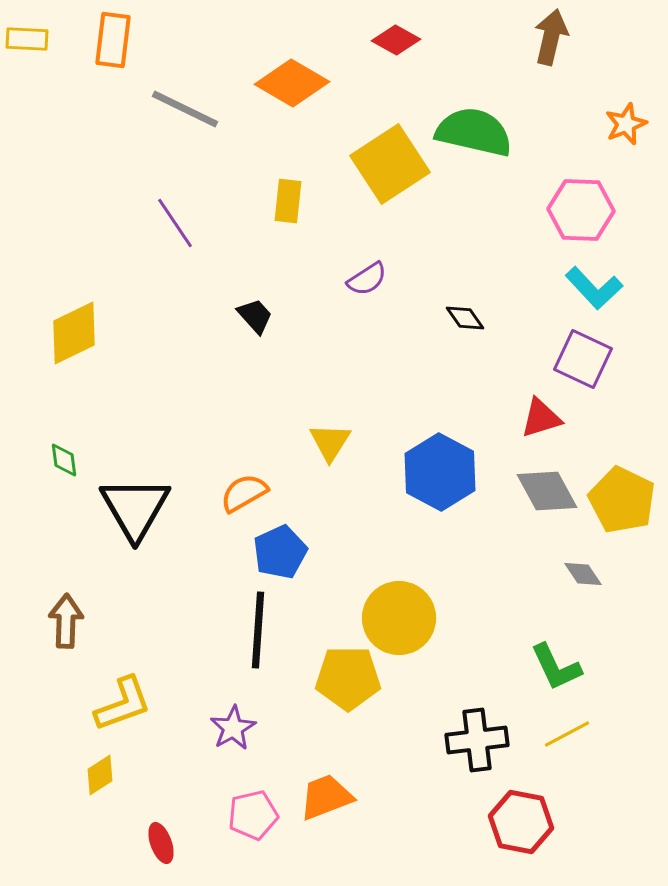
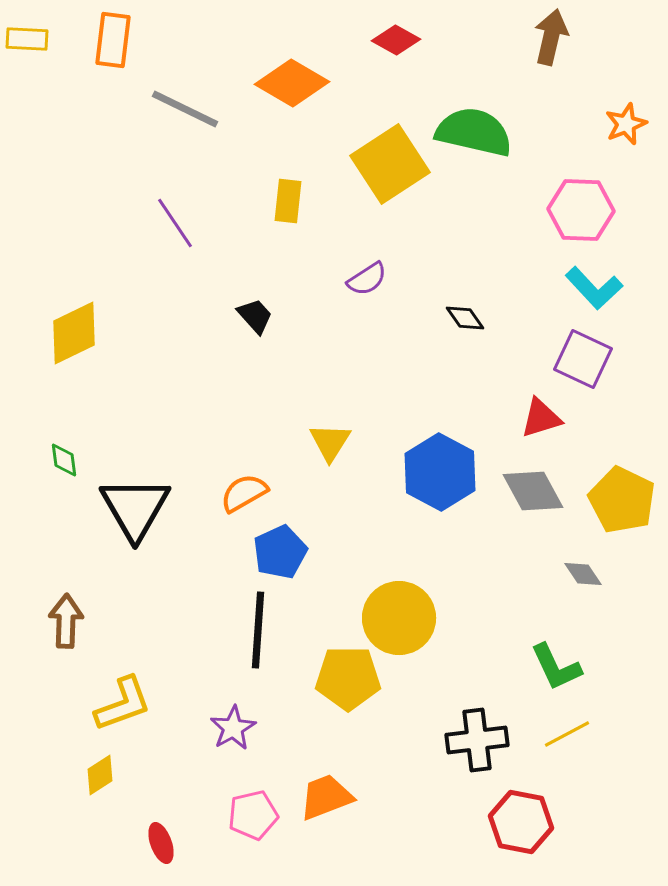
gray diamond at (547, 491): moved 14 px left
